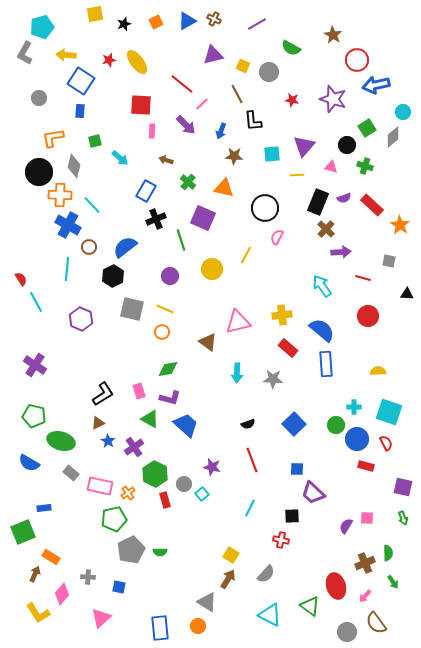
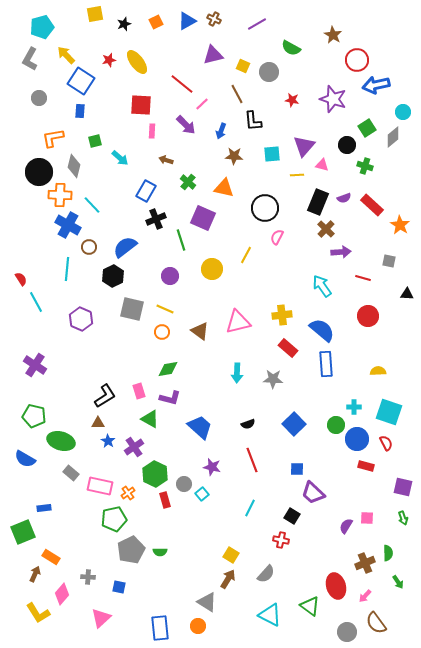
gray L-shape at (25, 53): moved 5 px right, 6 px down
yellow arrow at (66, 55): rotated 42 degrees clockwise
pink triangle at (331, 167): moved 9 px left, 2 px up
brown triangle at (208, 342): moved 8 px left, 11 px up
black L-shape at (103, 394): moved 2 px right, 2 px down
brown triangle at (98, 423): rotated 24 degrees clockwise
blue trapezoid at (186, 425): moved 14 px right, 2 px down
blue semicircle at (29, 463): moved 4 px left, 4 px up
black square at (292, 516): rotated 35 degrees clockwise
green arrow at (393, 582): moved 5 px right
